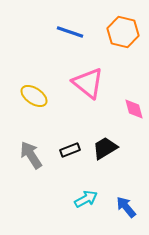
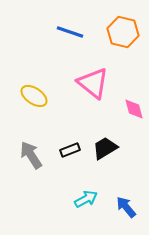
pink triangle: moved 5 px right
